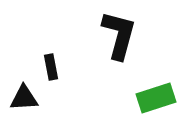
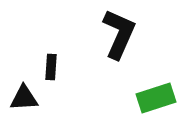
black L-shape: moved 1 px up; rotated 9 degrees clockwise
black rectangle: rotated 15 degrees clockwise
